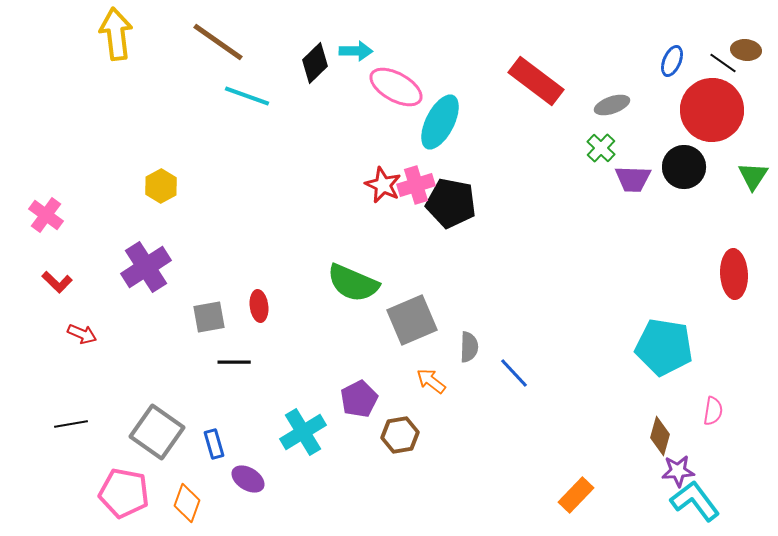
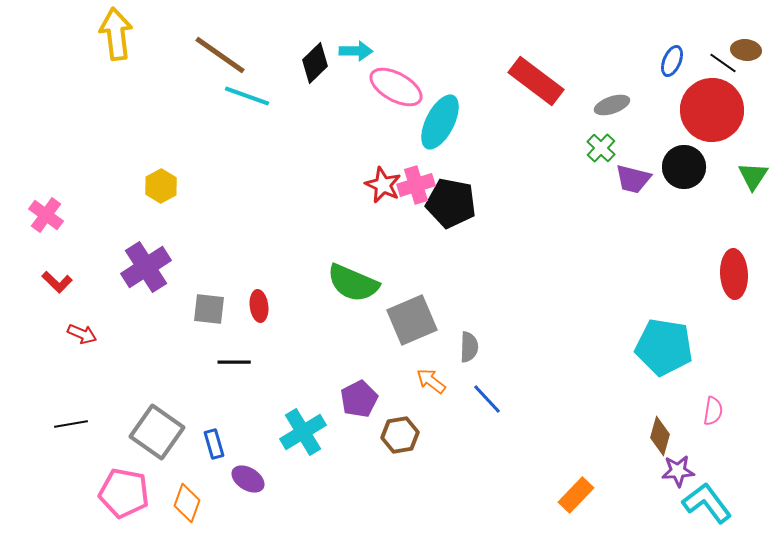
brown line at (218, 42): moved 2 px right, 13 px down
purple trapezoid at (633, 179): rotated 12 degrees clockwise
gray square at (209, 317): moved 8 px up; rotated 16 degrees clockwise
blue line at (514, 373): moved 27 px left, 26 px down
cyan L-shape at (695, 501): moved 12 px right, 2 px down
